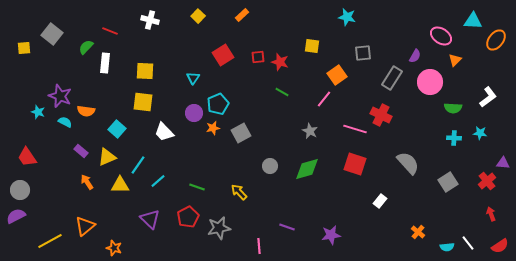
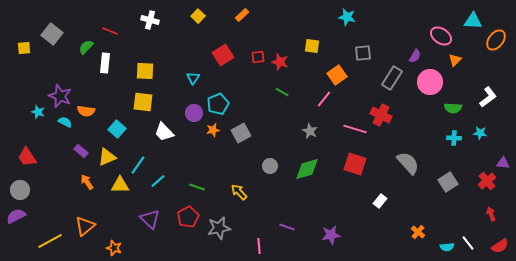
orange star at (213, 128): moved 2 px down
